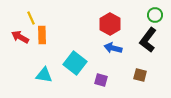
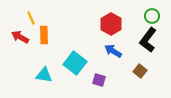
green circle: moved 3 px left, 1 px down
red hexagon: moved 1 px right
orange rectangle: moved 2 px right
blue arrow: moved 3 px down; rotated 18 degrees clockwise
brown square: moved 4 px up; rotated 24 degrees clockwise
purple square: moved 2 px left
